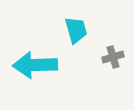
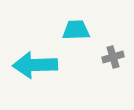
cyan trapezoid: rotated 76 degrees counterclockwise
